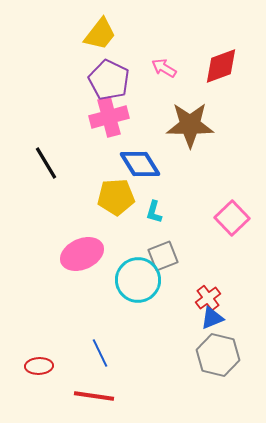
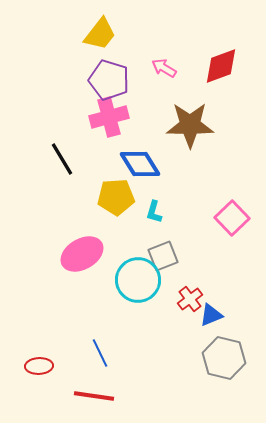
purple pentagon: rotated 9 degrees counterclockwise
black line: moved 16 px right, 4 px up
pink ellipse: rotated 6 degrees counterclockwise
red cross: moved 18 px left, 1 px down
blue triangle: moved 1 px left, 3 px up
gray hexagon: moved 6 px right, 3 px down
